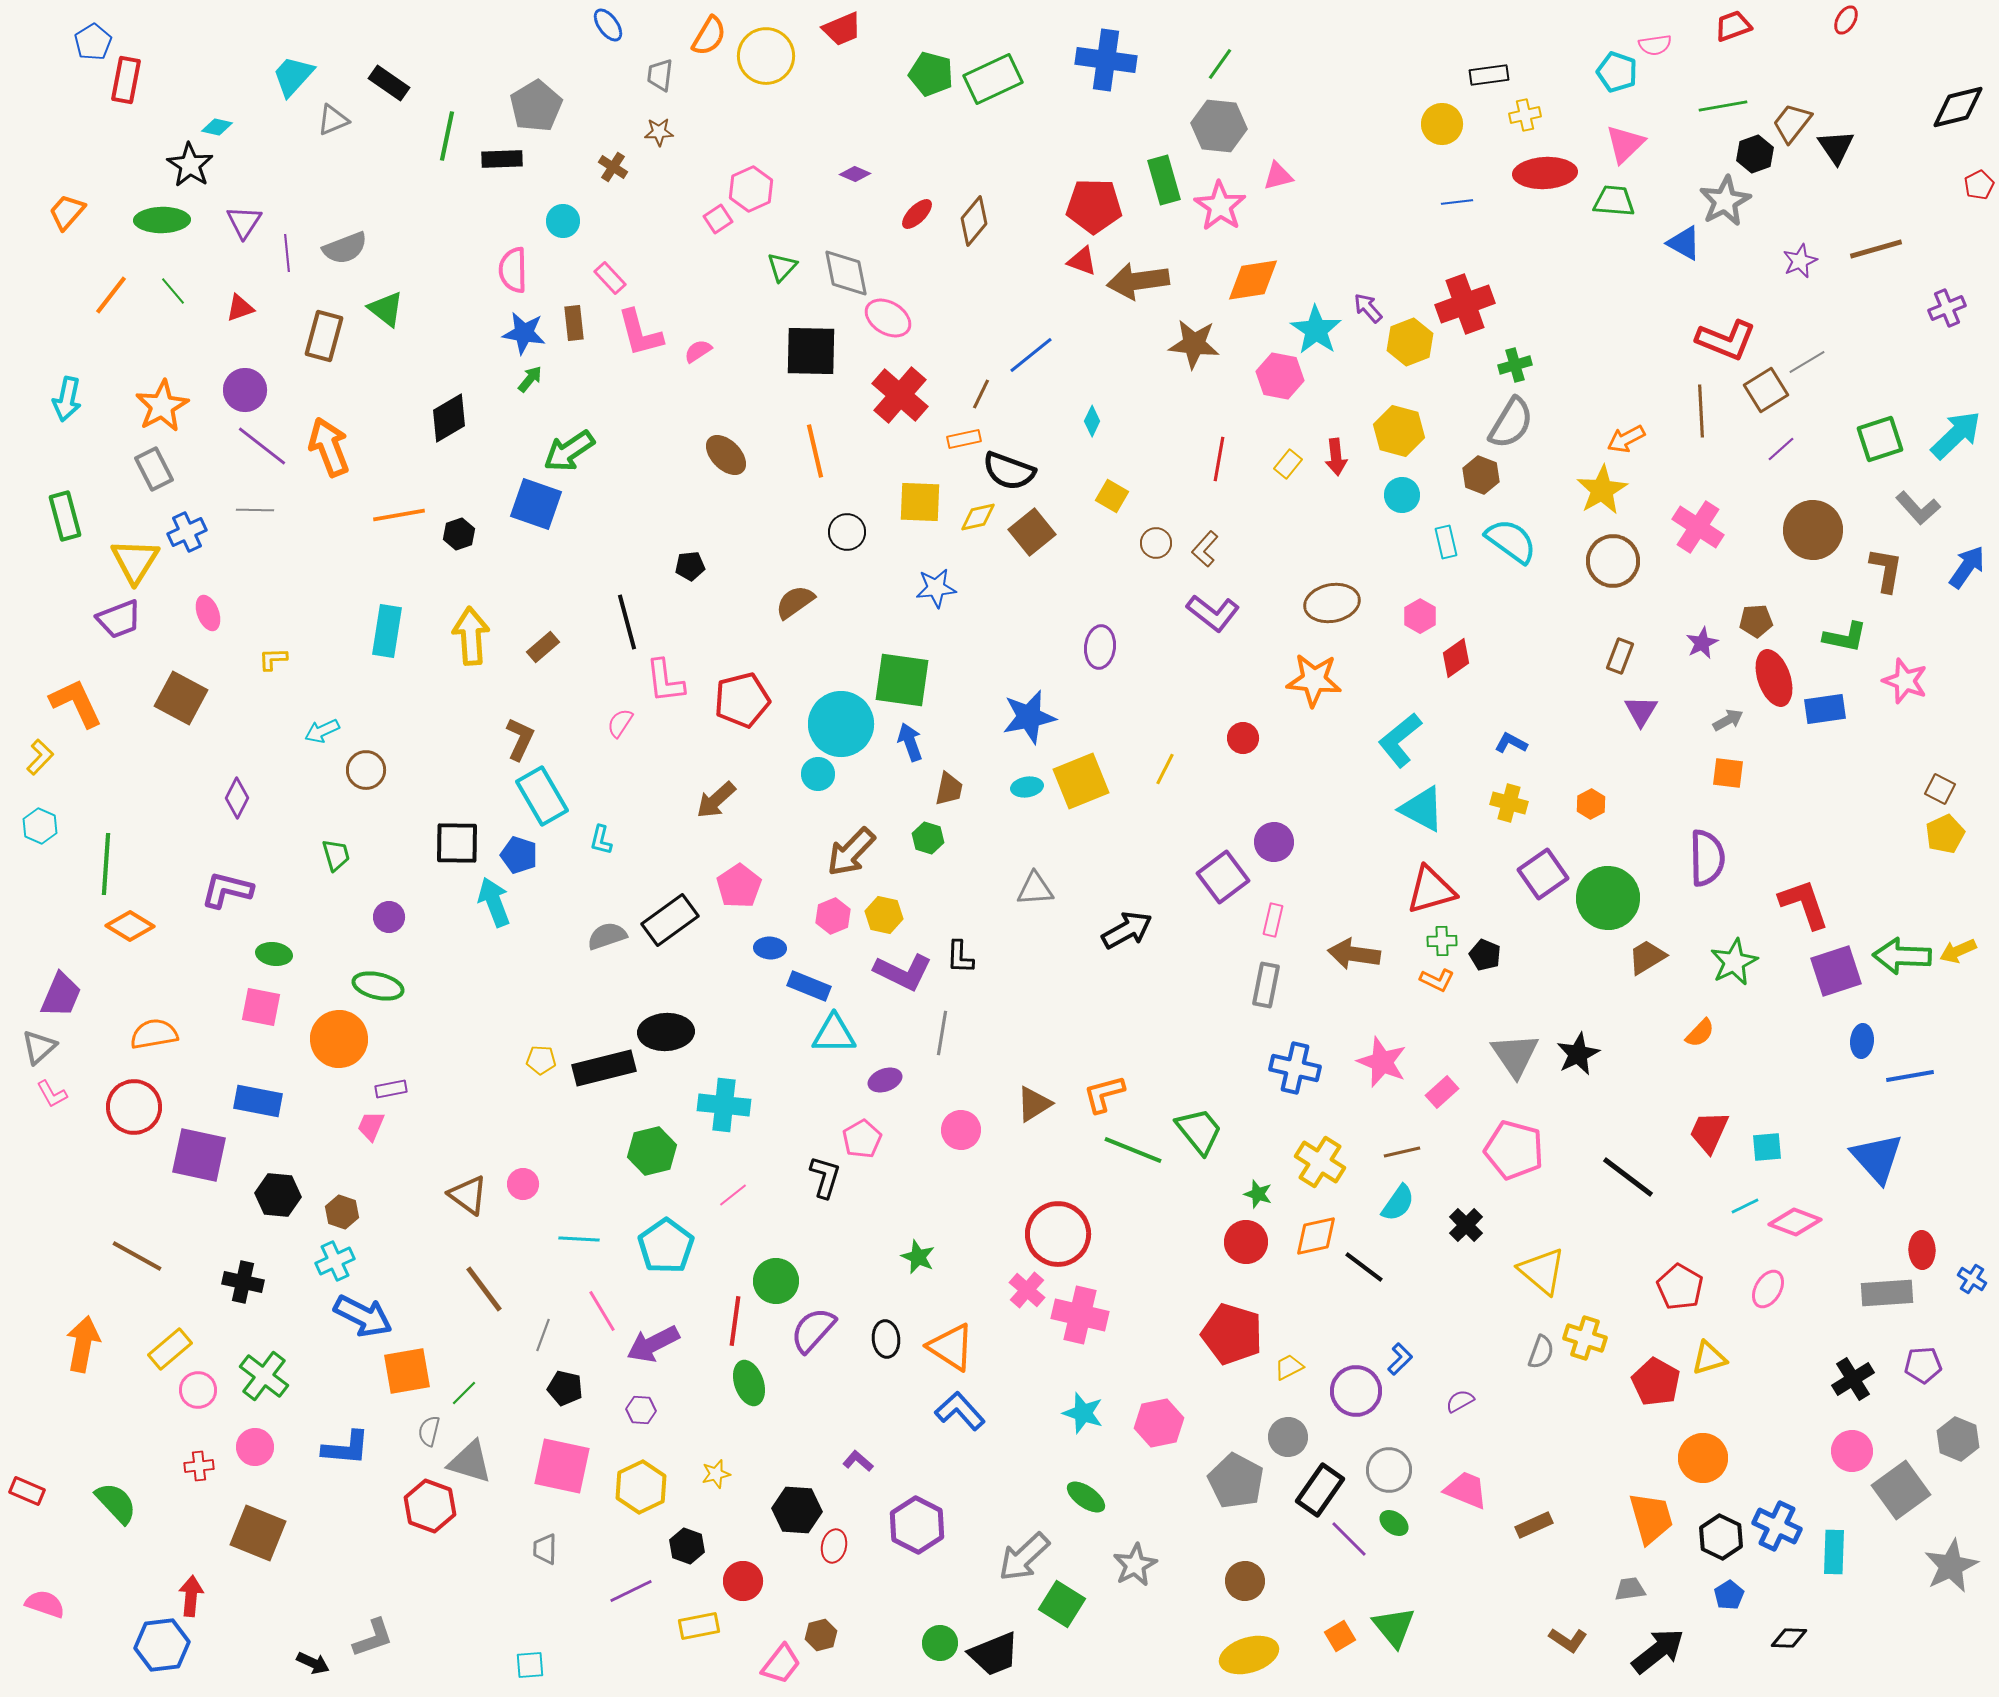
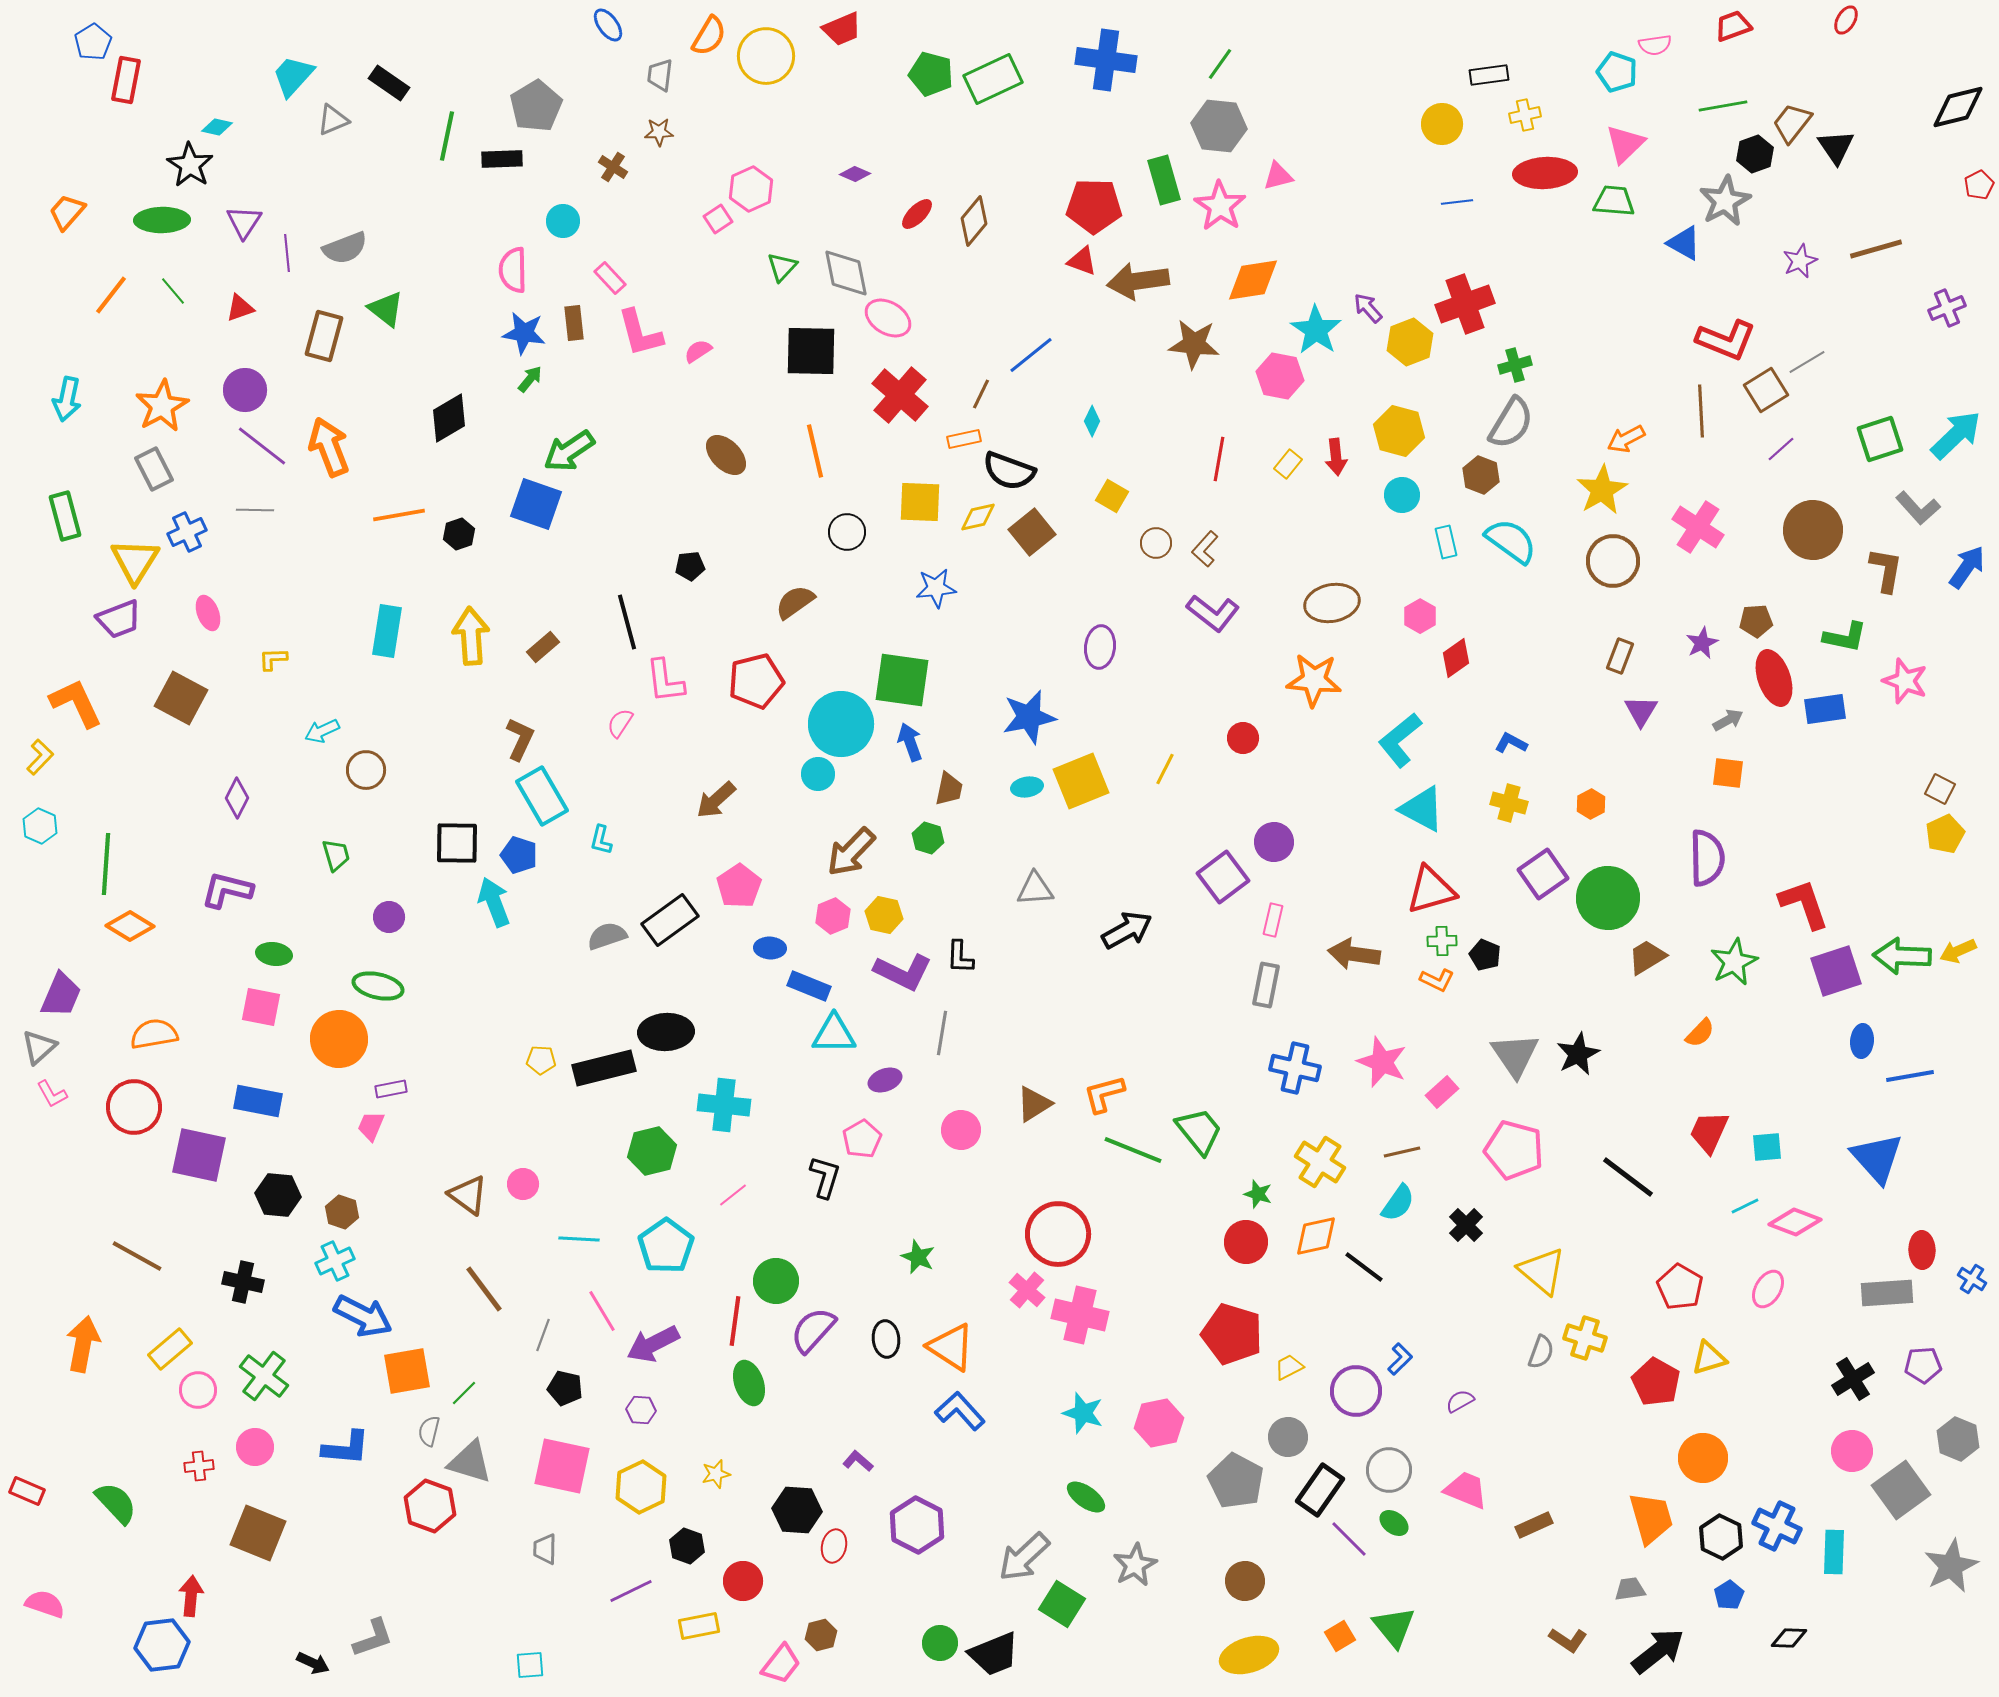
red pentagon at (742, 700): moved 14 px right, 19 px up
